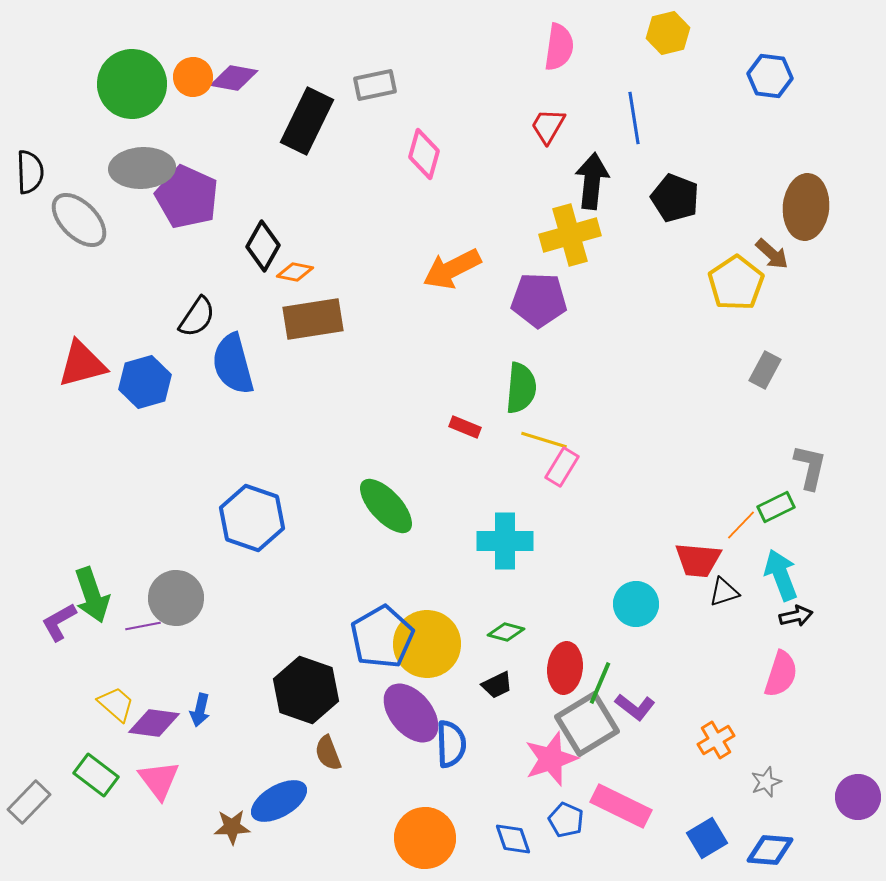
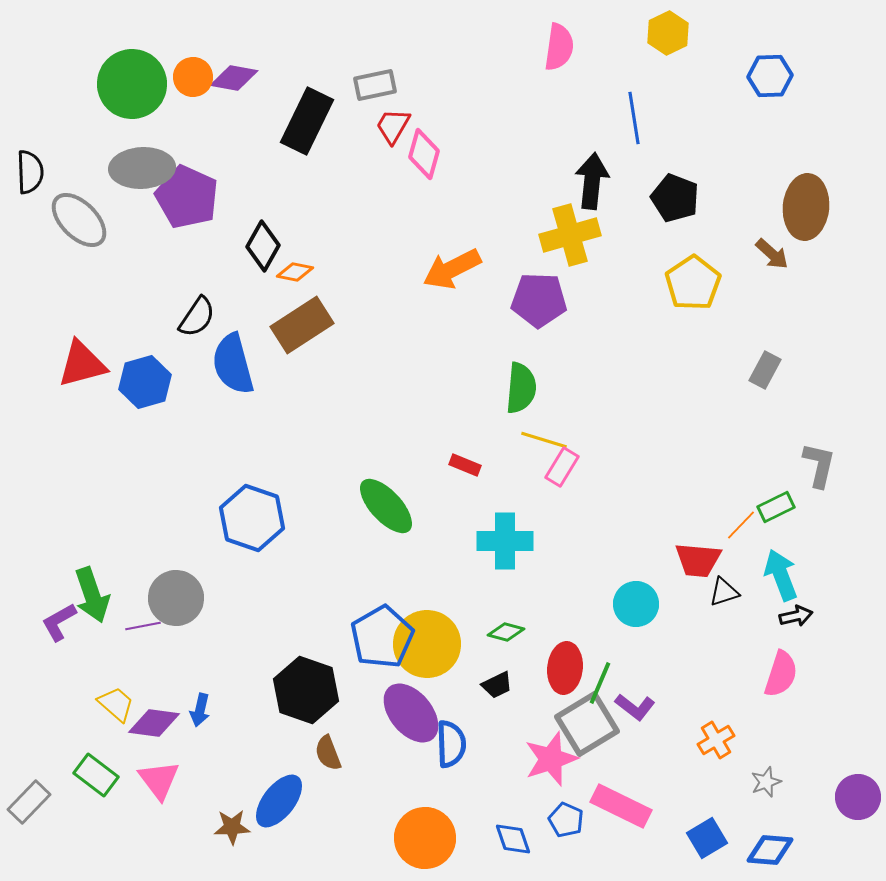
yellow hexagon at (668, 33): rotated 12 degrees counterclockwise
blue hexagon at (770, 76): rotated 9 degrees counterclockwise
red trapezoid at (548, 126): moved 155 px left
yellow pentagon at (736, 283): moved 43 px left
brown rectangle at (313, 319): moved 11 px left, 6 px down; rotated 24 degrees counterclockwise
red rectangle at (465, 427): moved 38 px down
gray L-shape at (810, 467): moved 9 px right, 2 px up
blue ellipse at (279, 801): rotated 22 degrees counterclockwise
